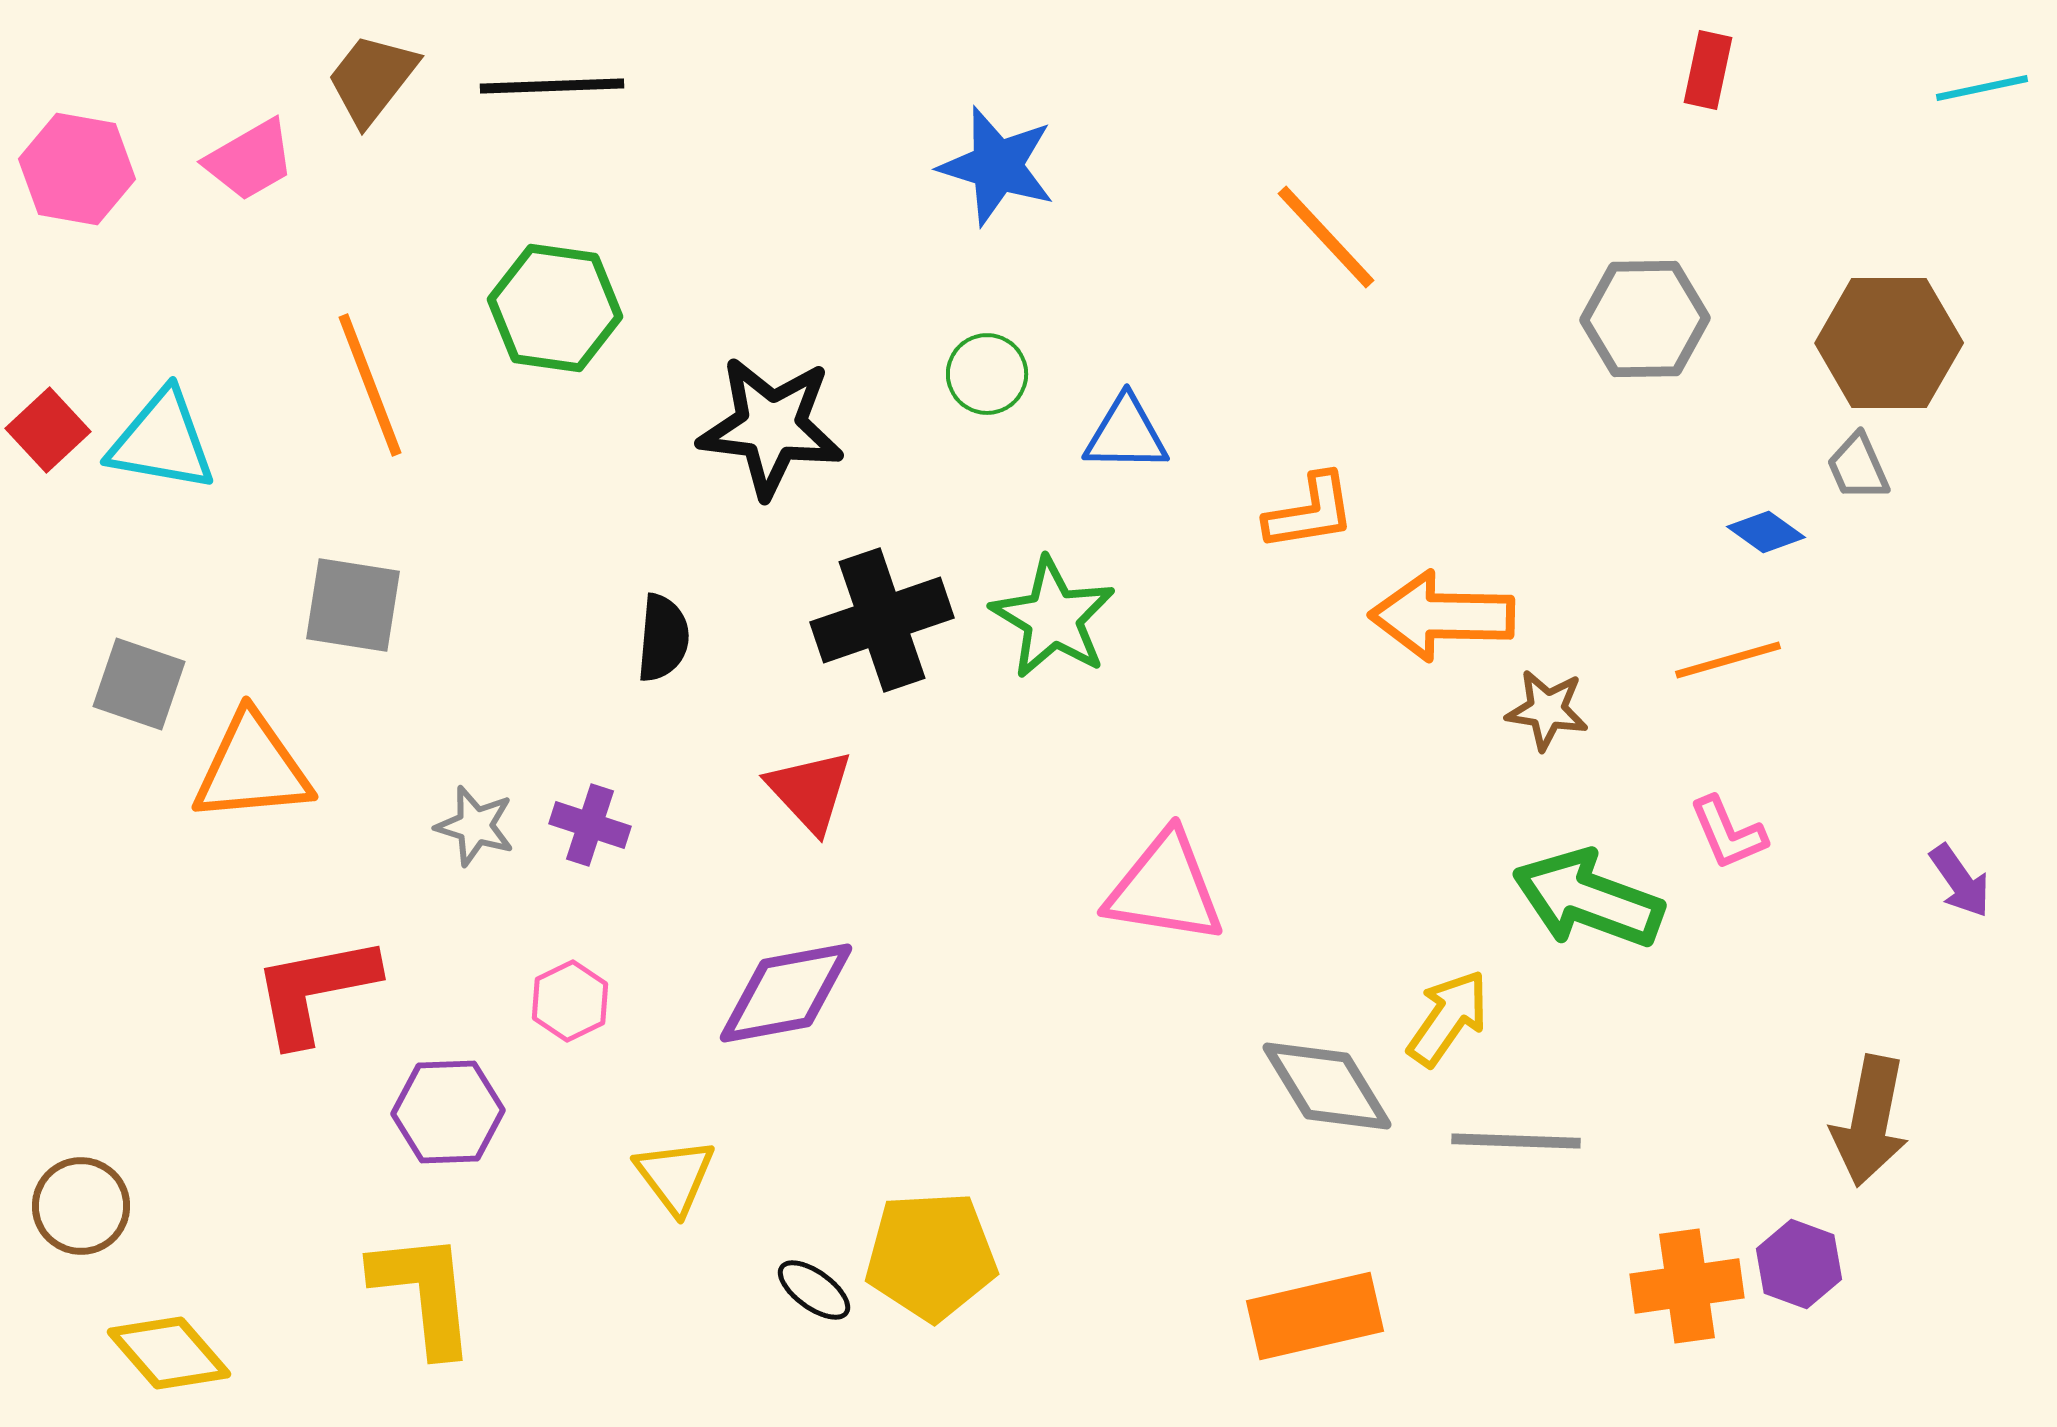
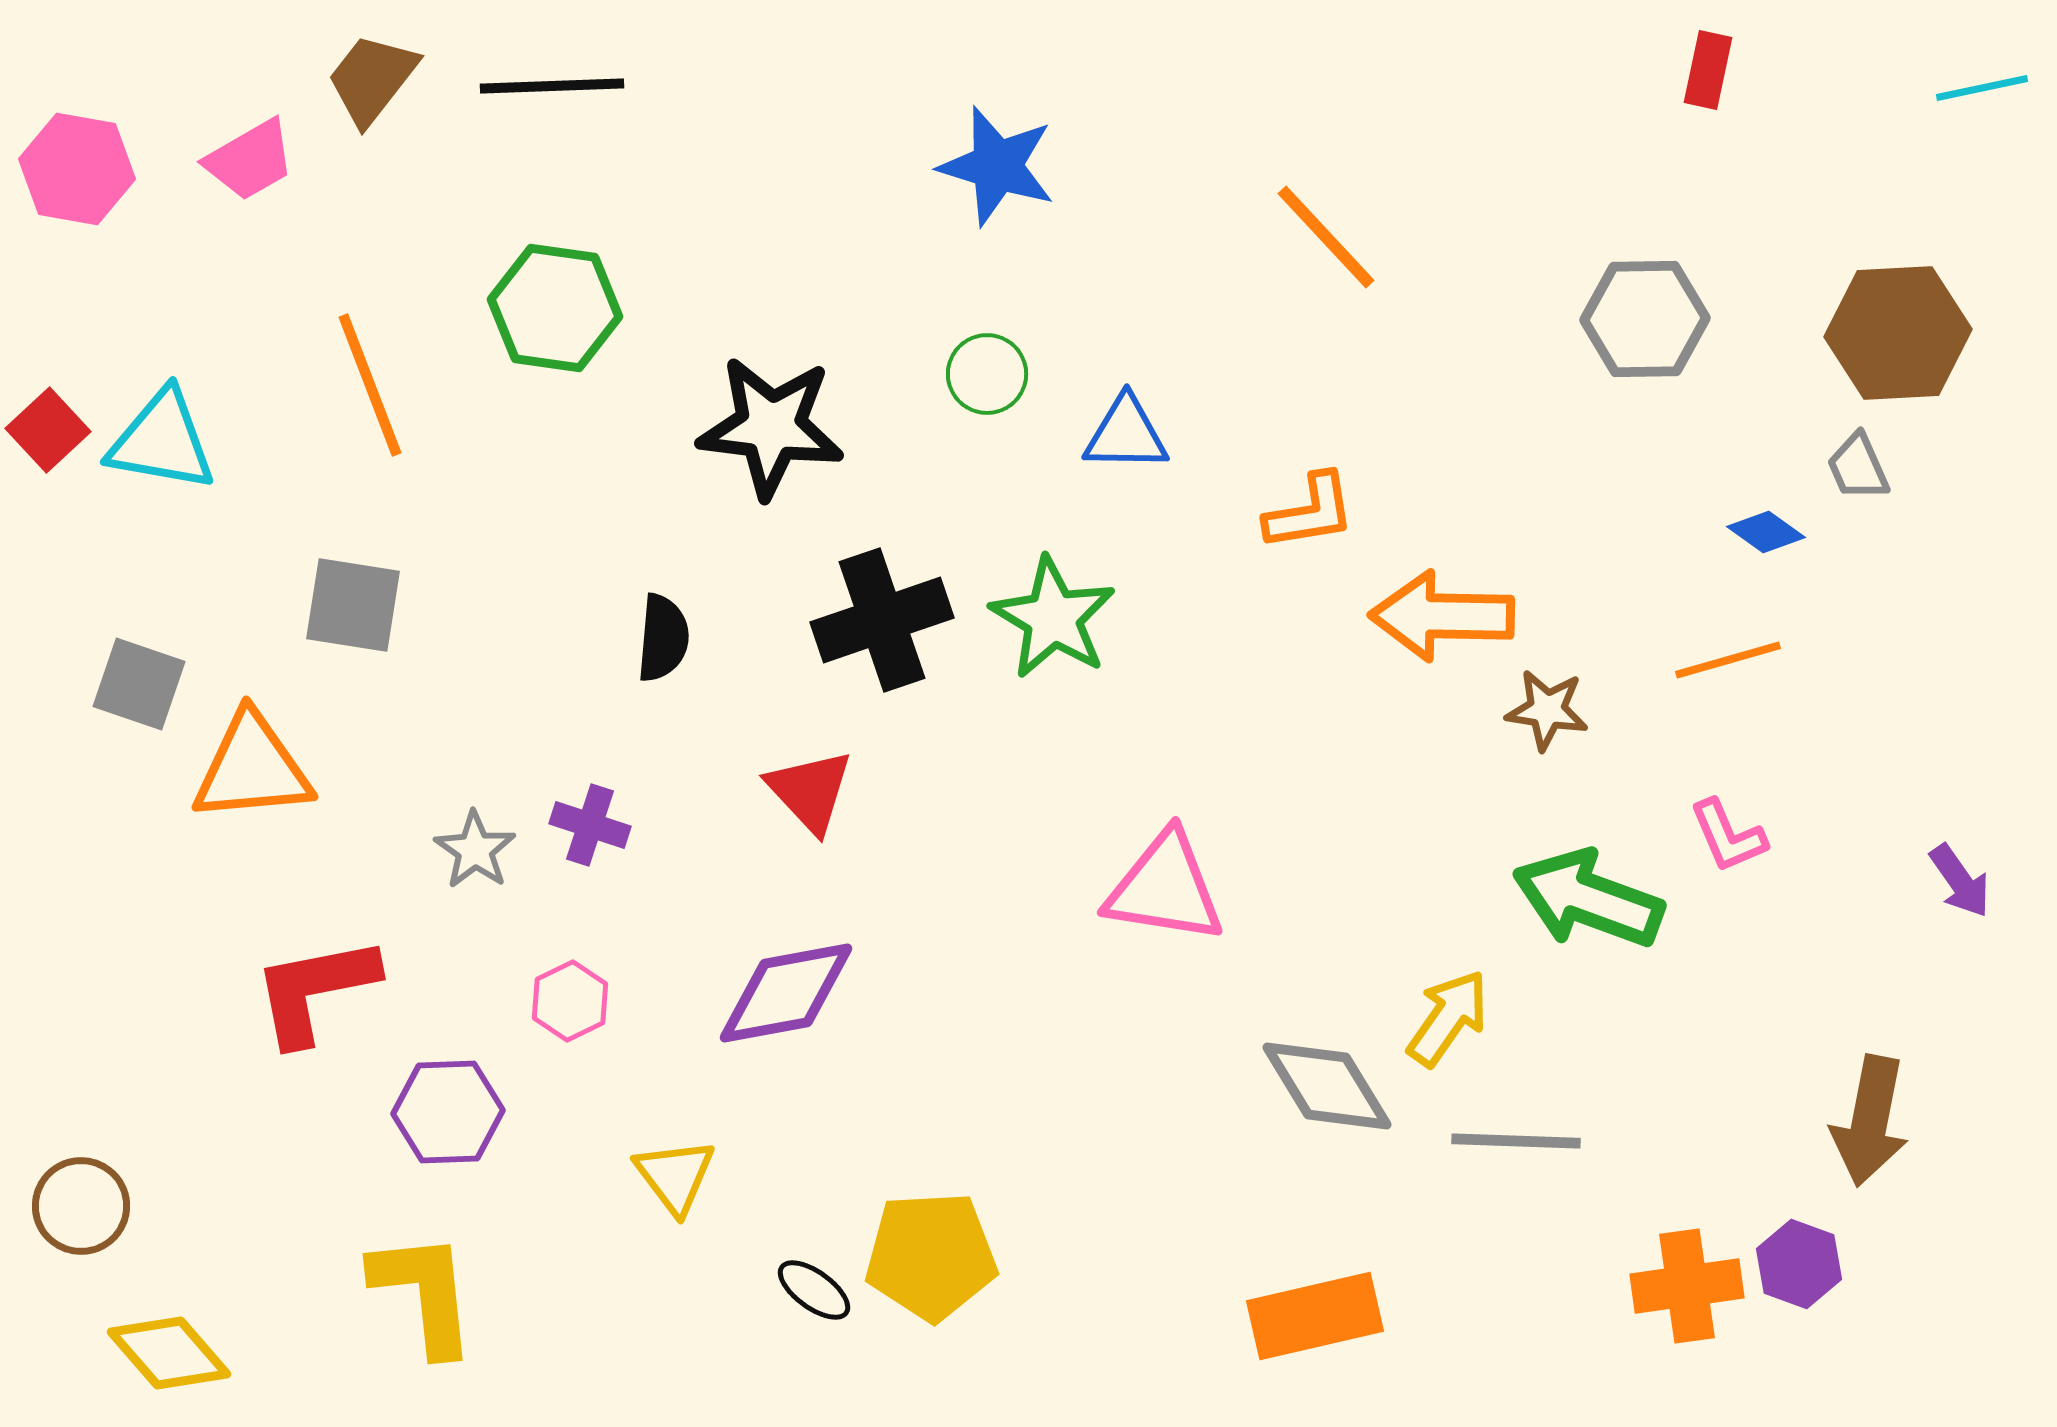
brown hexagon at (1889, 343): moved 9 px right, 10 px up; rotated 3 degrees counterclockwise
gray star at (475, 826): moved 24 px down; rotated 18 degrees clockwise
pink L-shape at (1728, 833): moved 3 px down
